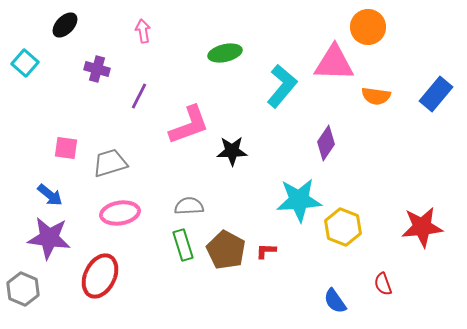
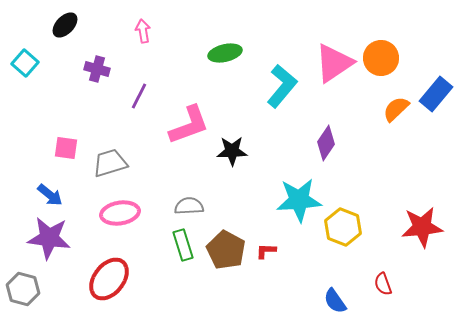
orange circle: moved 13 px right, 31 px down
pink triangle: rotated 36 degrees counterclockwise
orange semicircle: moved 20 px right, 13 px down; rotated 128 degrees clockwise
red ellipse: moved 9 px right, 3 px down; rotated 12 degrees clockwise
gray hexagon: rotated 8 degrees counterclockwise
